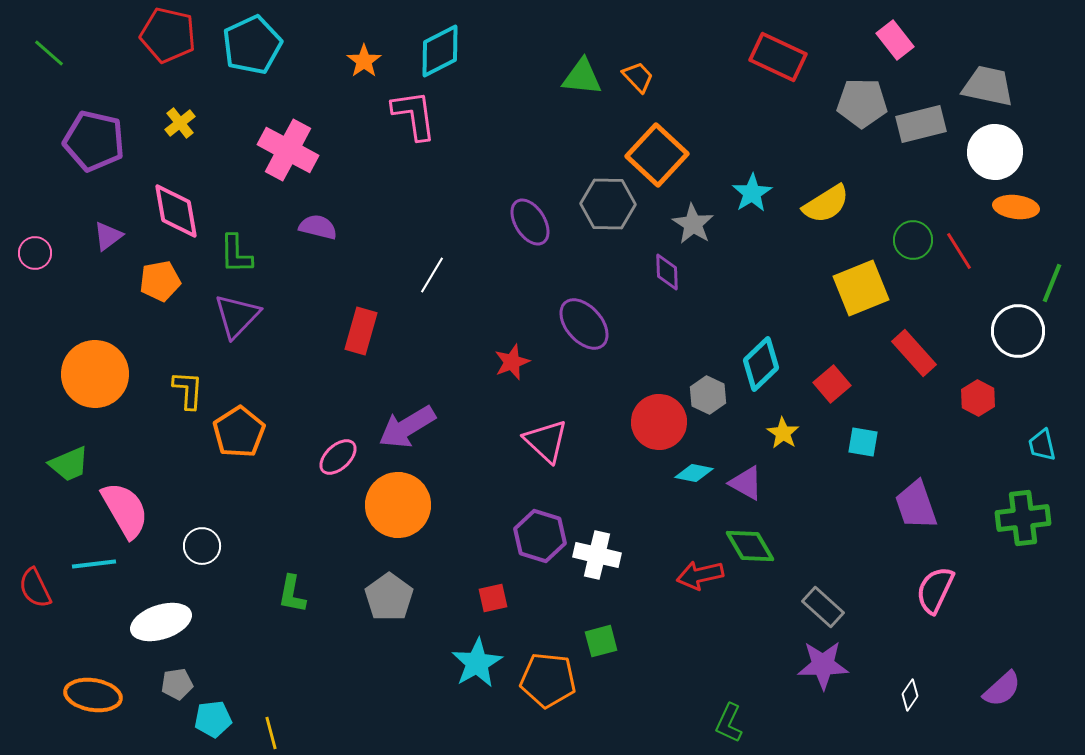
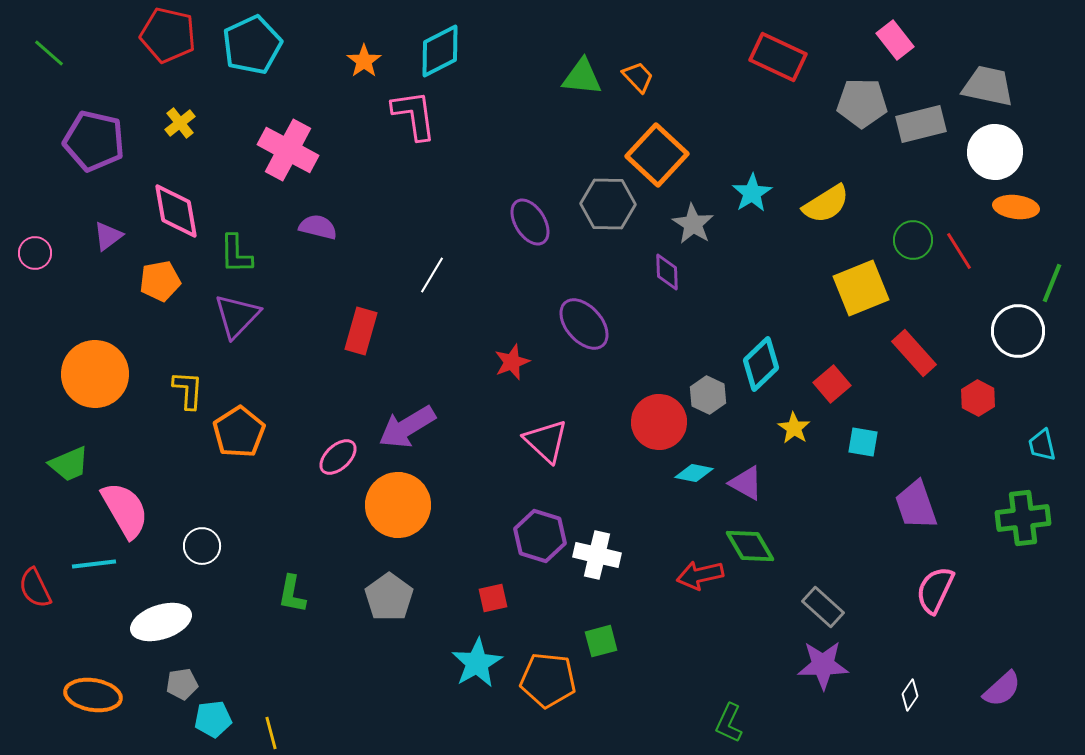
yellow star at (783, 433): moved 11 px right, 5 px up
gray pentagon at (177, 684): moved 5 px right
